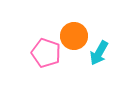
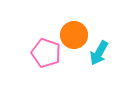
orange circle: moved 1 px up
